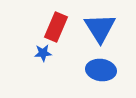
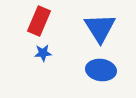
red rectangle: moved 17 px left, 6 px up
